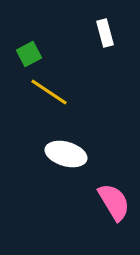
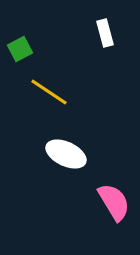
green square: moved 9 px left, 5 px up
white ellipse: rotated 9 degrees clockwise
